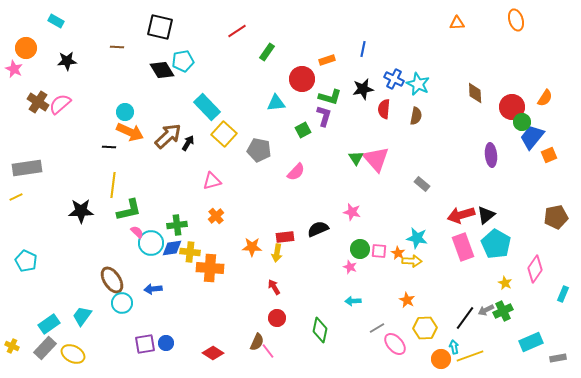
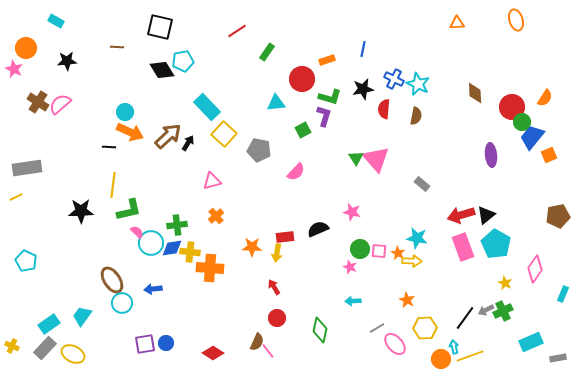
brown pentagon at (556, 217): moved 2 px right, 1 px up
